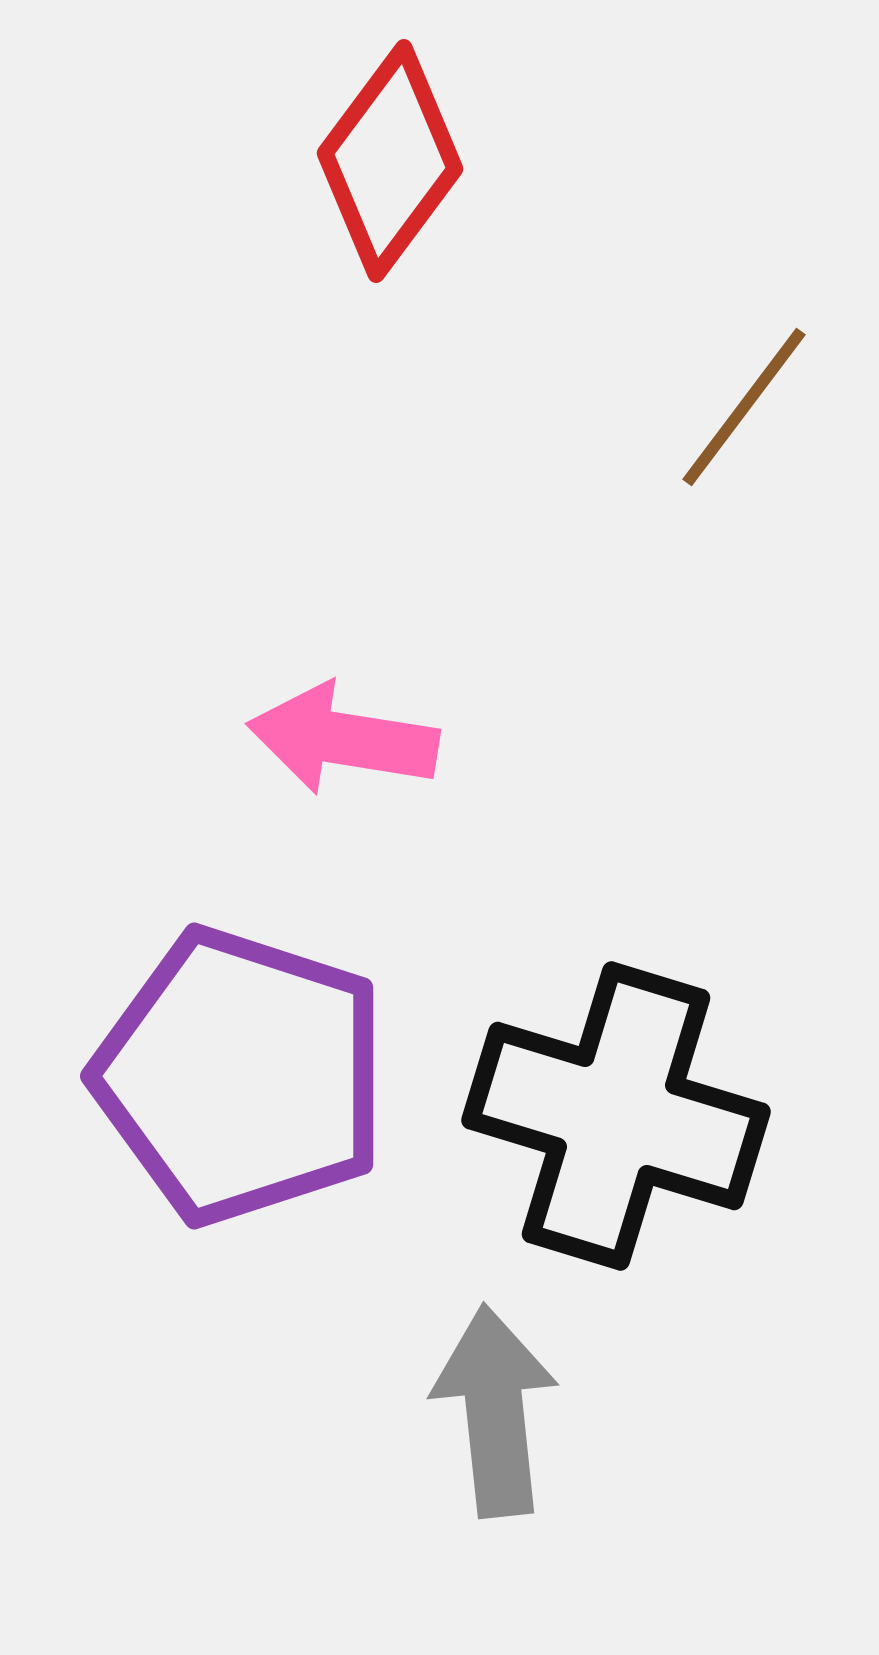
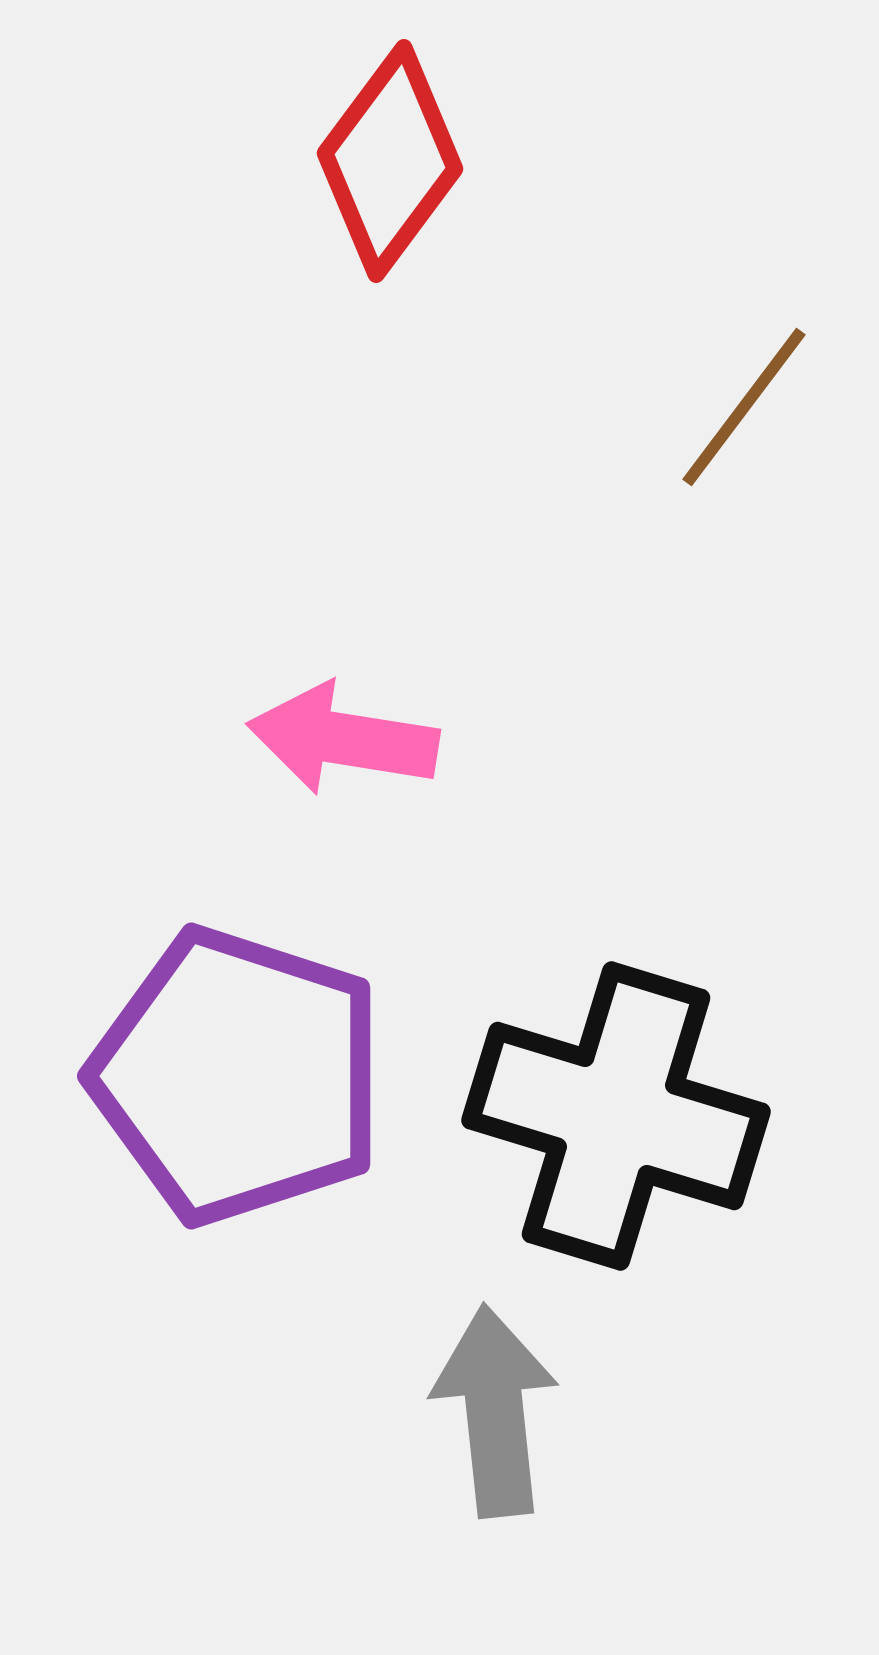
purple pentagon: moved 3 px left
